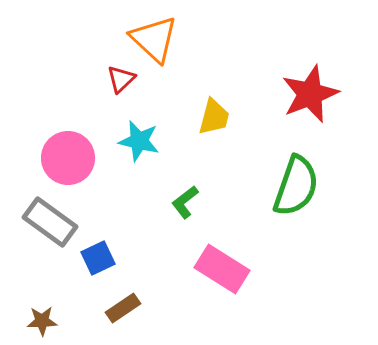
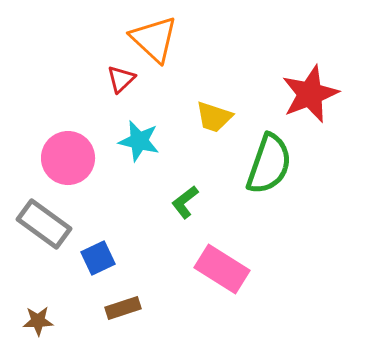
yellow trapezoid: rotated 93 degrees clockwise
green semicircle: moved 27 px left, 22 px up
gray rectangle: moved 6 px left, 2 px down
brown rectangle: rotated 16 degrees clockwise
brown star: moved 4 px left
